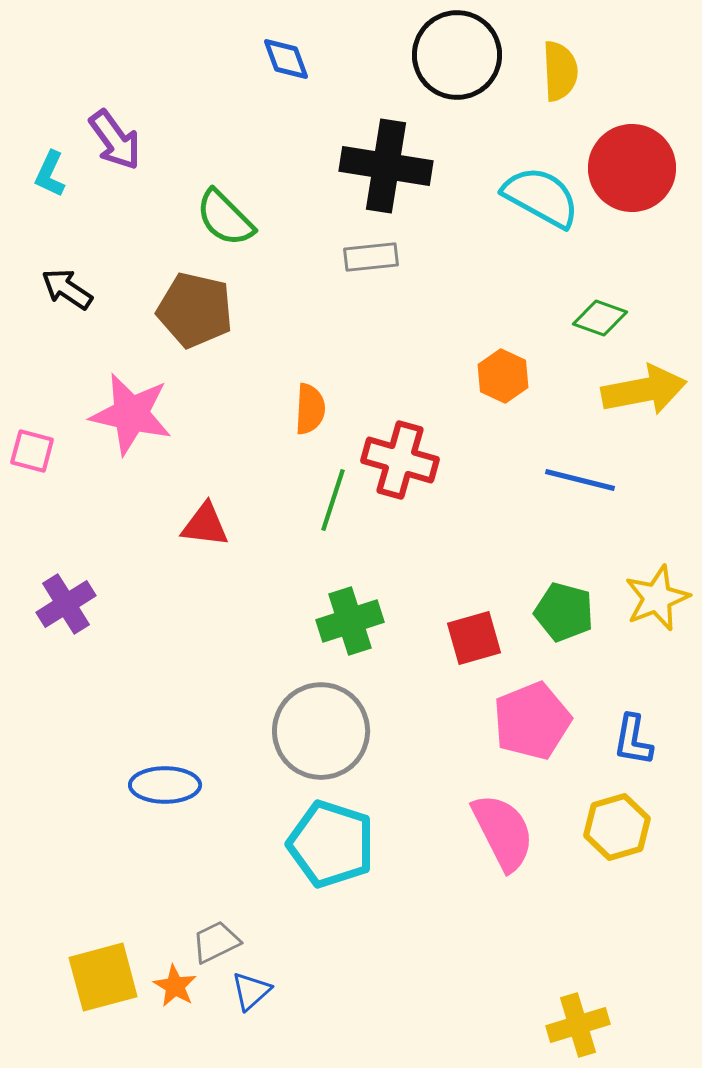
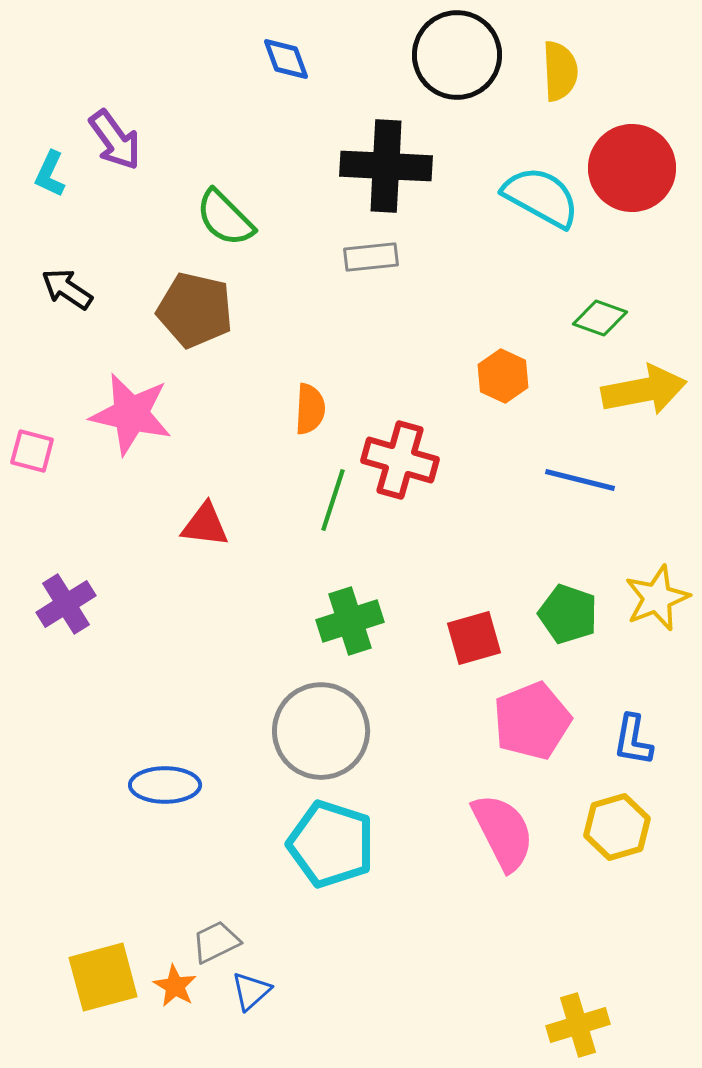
black cross: rotated 6 degrees counterclockwise
green pentagon: moved 4 px right, 2 px down; rotated 4 degrees clockwise
